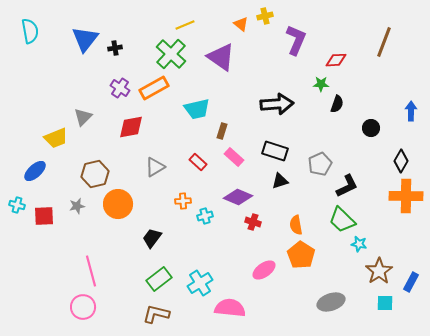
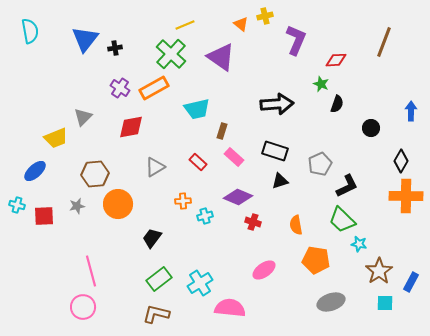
green star at (321, 84): rotated 21 degrees clockwise
brown hexagon at (95, 174): rotated 8 degrees clockwise
orange pentagon at (301, 255): moved 15 px right, 5 px down; rotated 24 degrees counterclockwise
